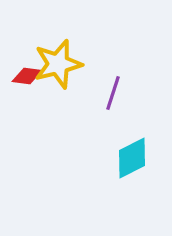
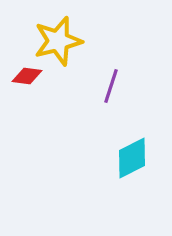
yellow star: moved 23 px up
purple line: moved 2 px left, 7 px up
